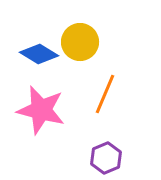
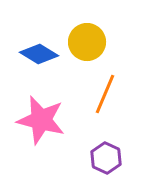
yellow circle: moved 7 px right
pink star: moved 10 px down
purple hexagon: rotated 12 degrees counterclockwise
